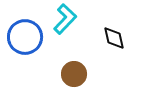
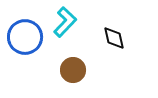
cyan L-shape: moved 3 px down
brown circle: moved 1 px left, 4 px up
